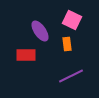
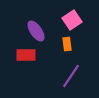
pink square: rotated 30 degrees clockwise
purple ellipse: moved 4 px left
purple line: rotated 30 degrees counterclockwise
